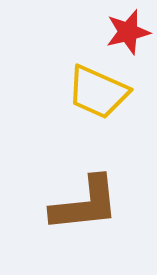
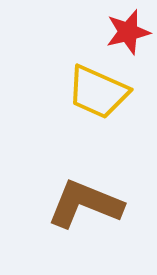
brown L-shape: rotated 152 degrees counterclockwise
